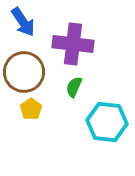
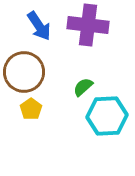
blue arrow: moved 16 px right, 4 px down
purple cross: moved 15 px right, 19 px up
green semicircle: moved 9 px right; rotated 25 degrees clockwise
cyan hexagon: moved 6 px up; rotated 9 degrees counterclockwise
